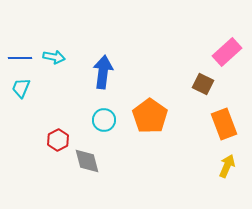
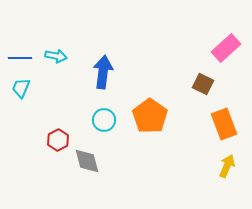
pink rectangle: moved 1 px left, 4 px up
cyan arrow: moved 2 px right, 1 px up
